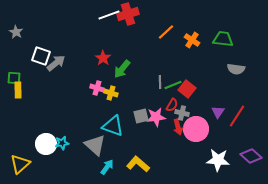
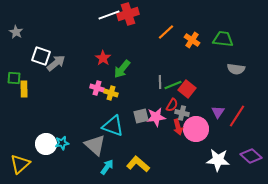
yellow rectangle: moved 6 px right, 1 px up
